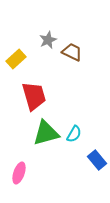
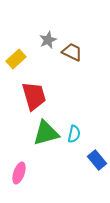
cyan semicircle: rotated 18 degrees counterclockwise
